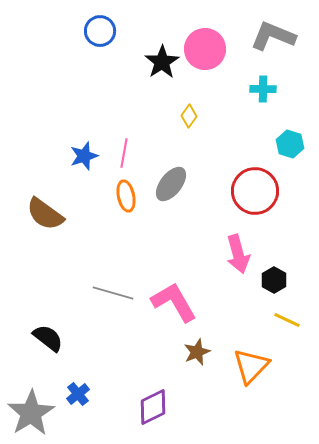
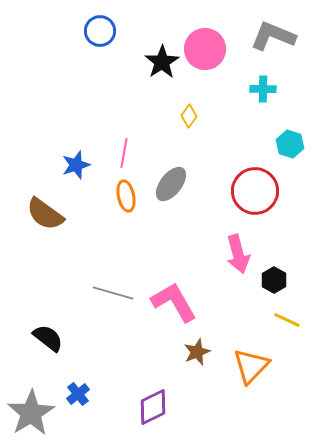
blue star: moved 8 px left, 9 px down
